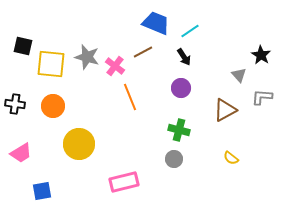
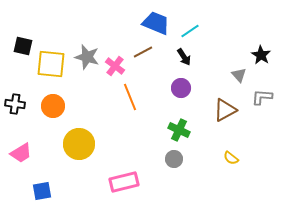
green cross: rotated 10 degrees clockwise
